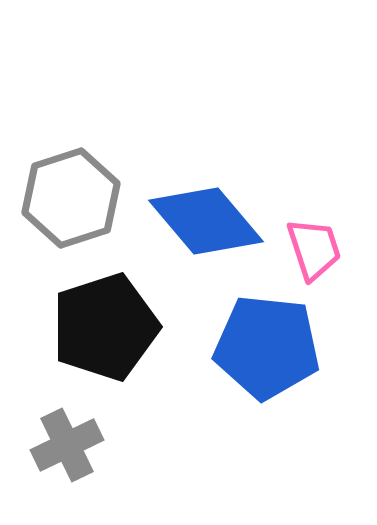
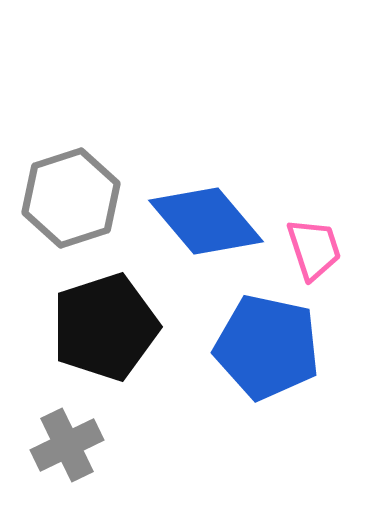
blue pentagon: rotated 6 degrees clockwise
